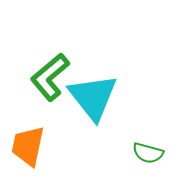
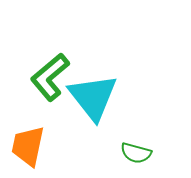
green semicircle: moved 12 px left
